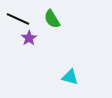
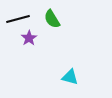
black line: rotated 40 degrees counterclockwise
